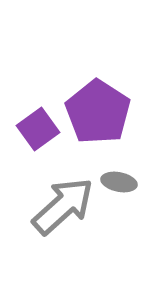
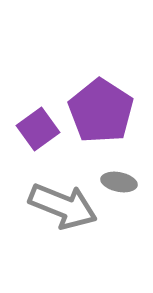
purple pentagon: moved 3 px right, 1 px up
gray arrow: rotated 64 degrees clockwise
